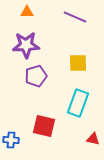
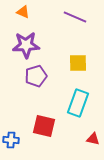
orange triangle: moved 4 px left; rotated 24 degrees clockwise
